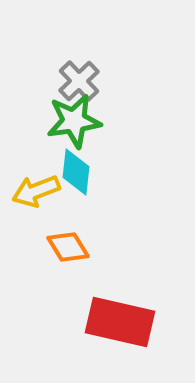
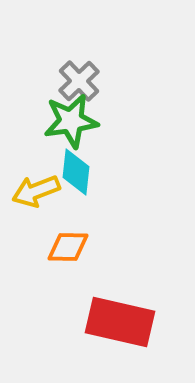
green star: moved 3 px left
orange diamond: rotated 57 degrees counterclockwise
